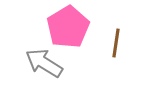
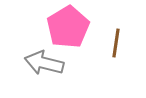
gray arrow: rotated 18 degrees counterclockwise
